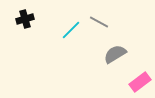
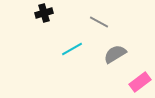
black cross: moved 19 px right, 6 px up
cyan line: moved 1 px right, 19 px down; rotated 15 degrees clockwise
